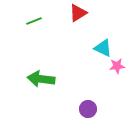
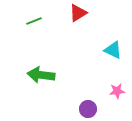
cyan triangle: moved 10 px right, 2 px down
pink star: moved 25 px down
green arrow: moved 4 px up
